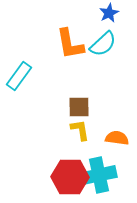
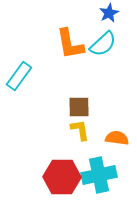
red hexagon: moved 8 px left
